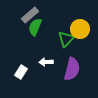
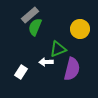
green triangle: moved 8 px left, 10 px down; rotated 24 degrees clockwise
